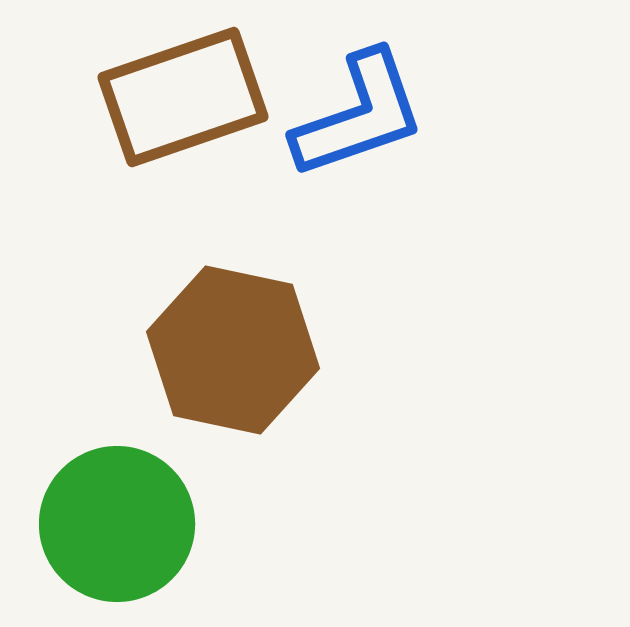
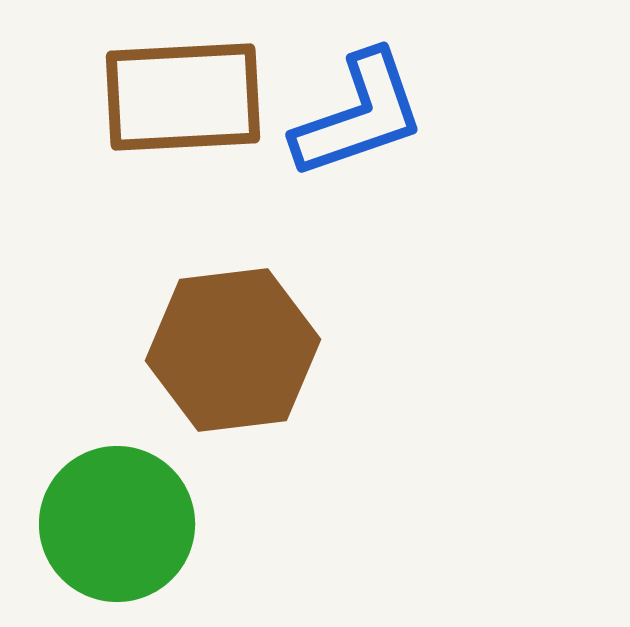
brown rectangle: rotated 16 degrees clockwise
brown hexagon: rotated 19 degrees counterclockwise
